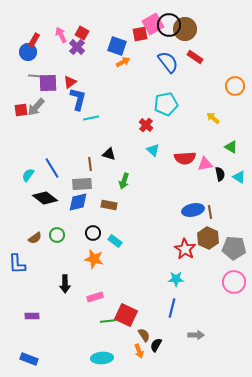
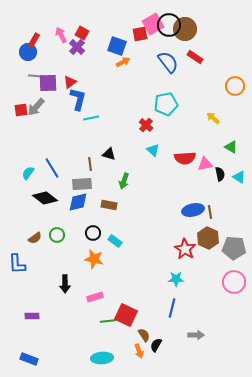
cyan semicircle at (28, 175): moved 2 px up
